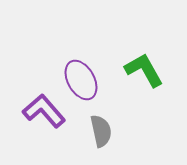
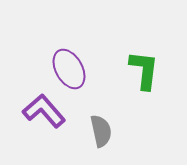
green L-shape: rotated 36 degrees clockwise
purple ellipse: moved 12 px left, 11 px up
